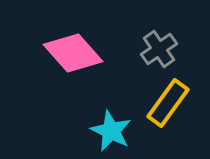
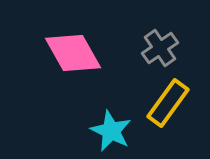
gray cross: moved 1 px right, 1 px up
pink diamond: rotated 12 degrees clockwise
